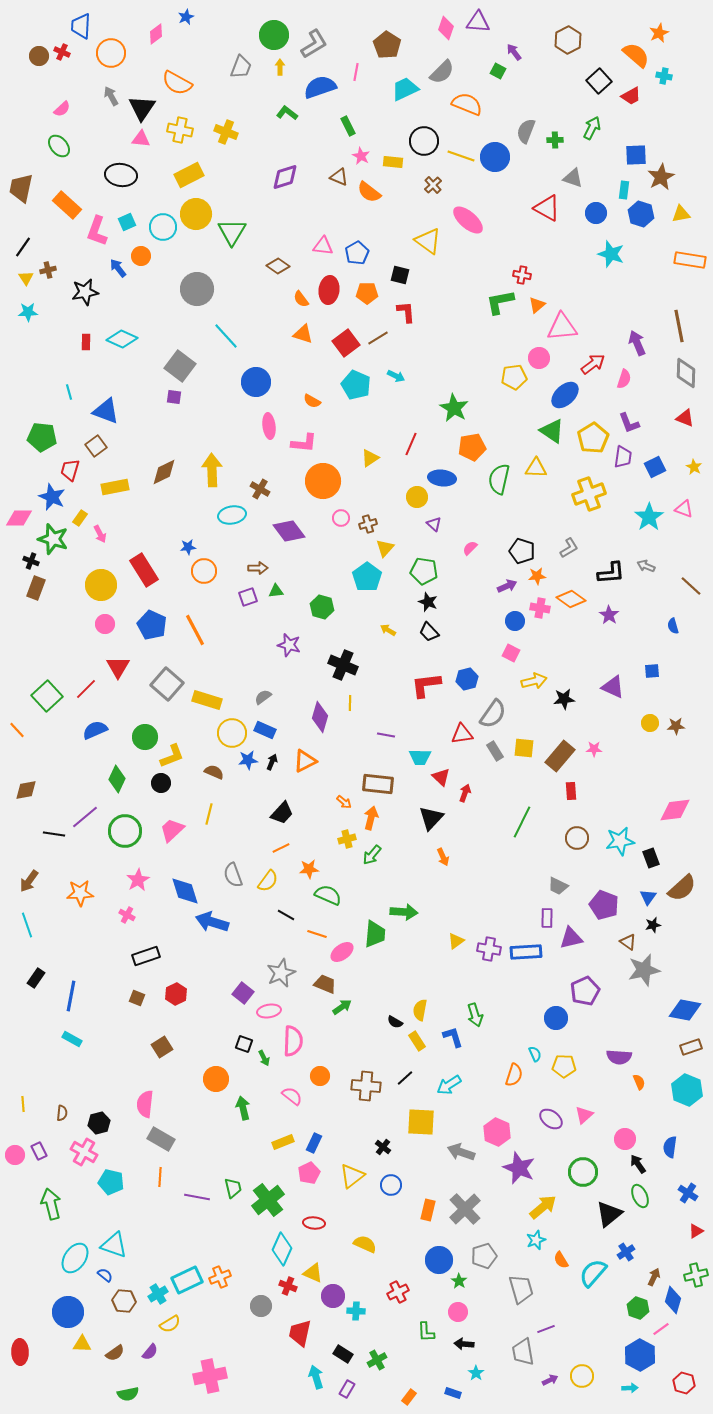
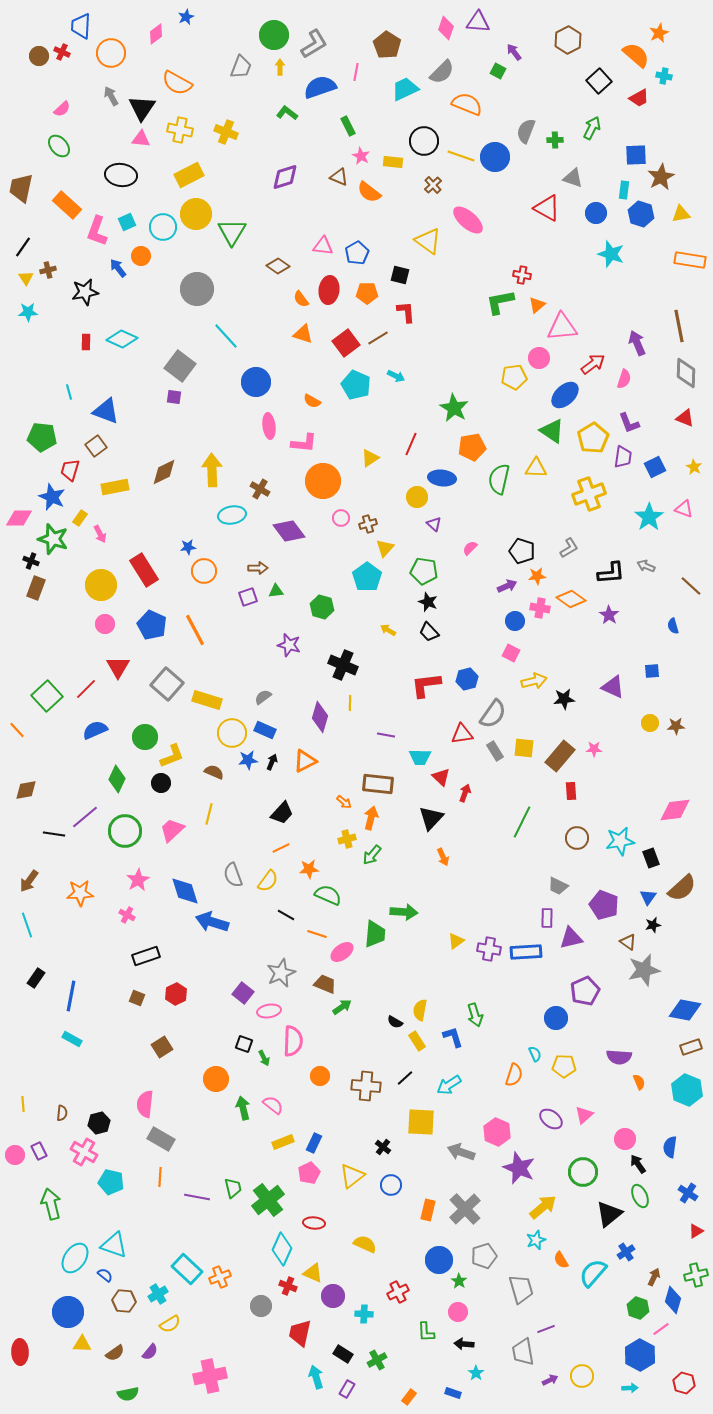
red trapezoid at (631, 96): moved 8 px right, 2 px down
pink semicircle at (292, 1096): moved 19 px left, 9 px down
cyan rectangle at (187, 1280): moved 11 px up; rotated 68 degrees clockwise
cyan cross at (356, 1311): moved 8 px right, 3 px down
